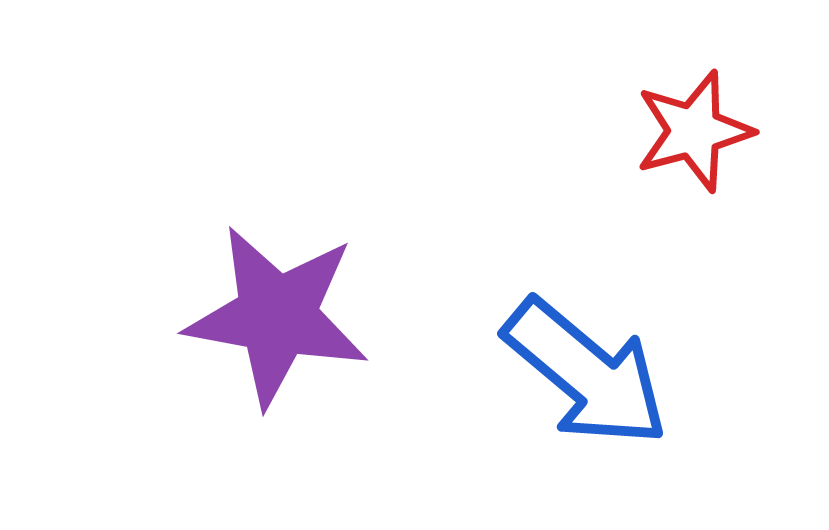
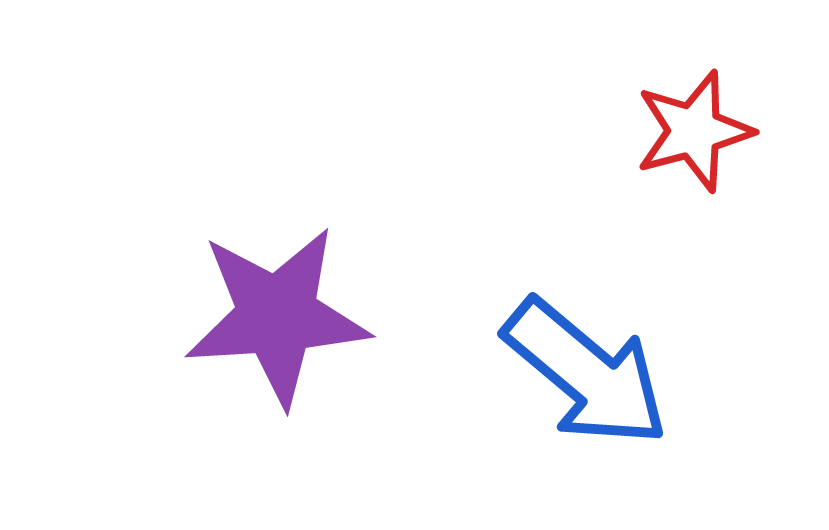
purple star: rotated 14 degrees counterclockwise
